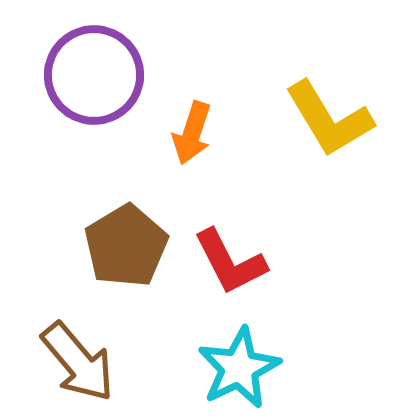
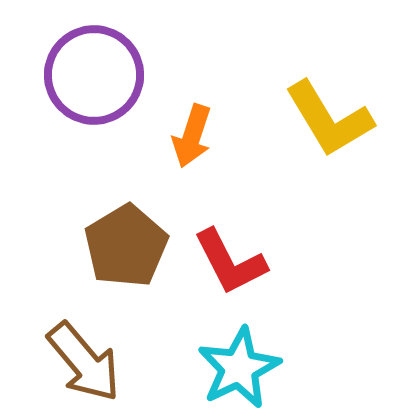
orange arrow: moved 3 px down
brown arrow: moved 6 px right
